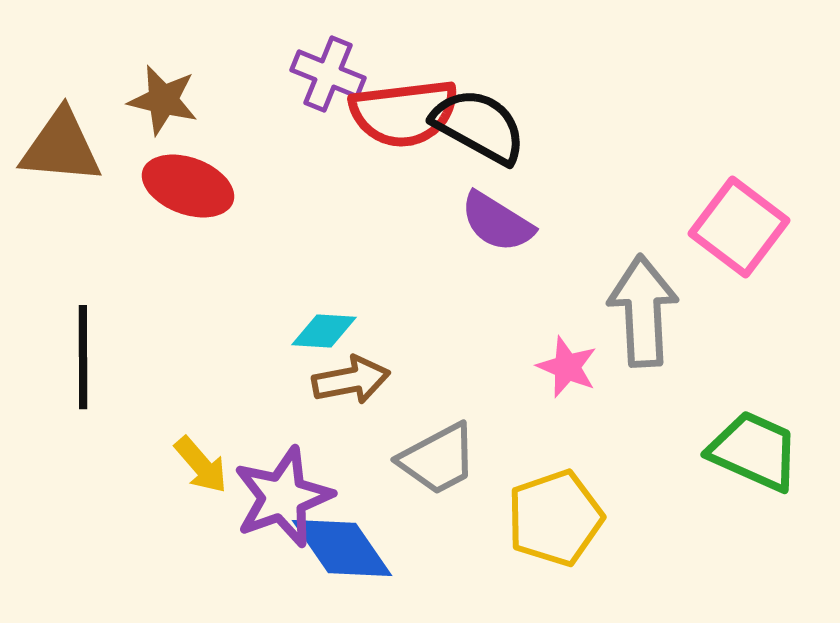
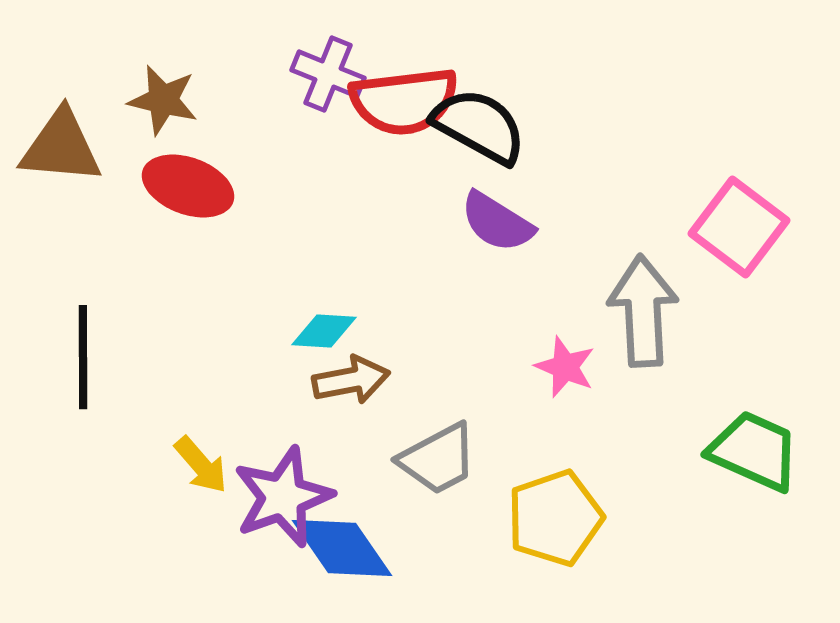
red semicircle: moved 12 px up
pink star: moved 2 px left
